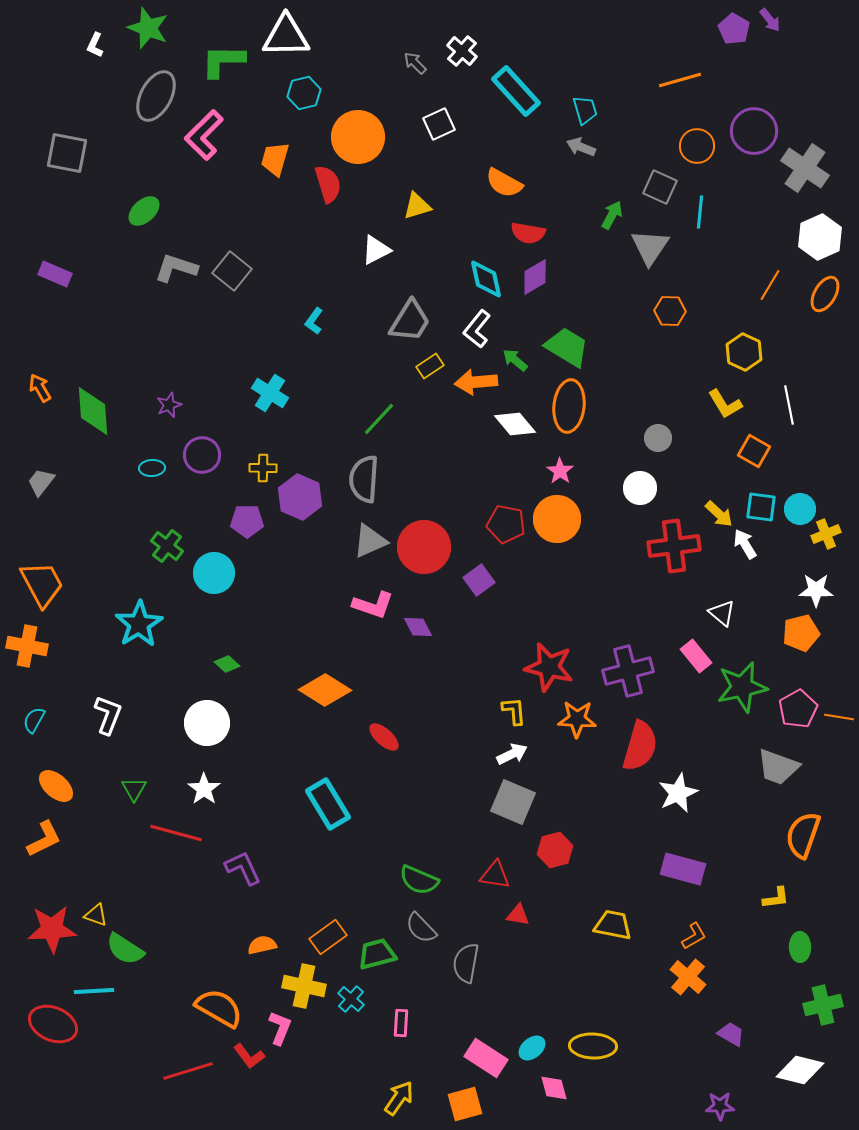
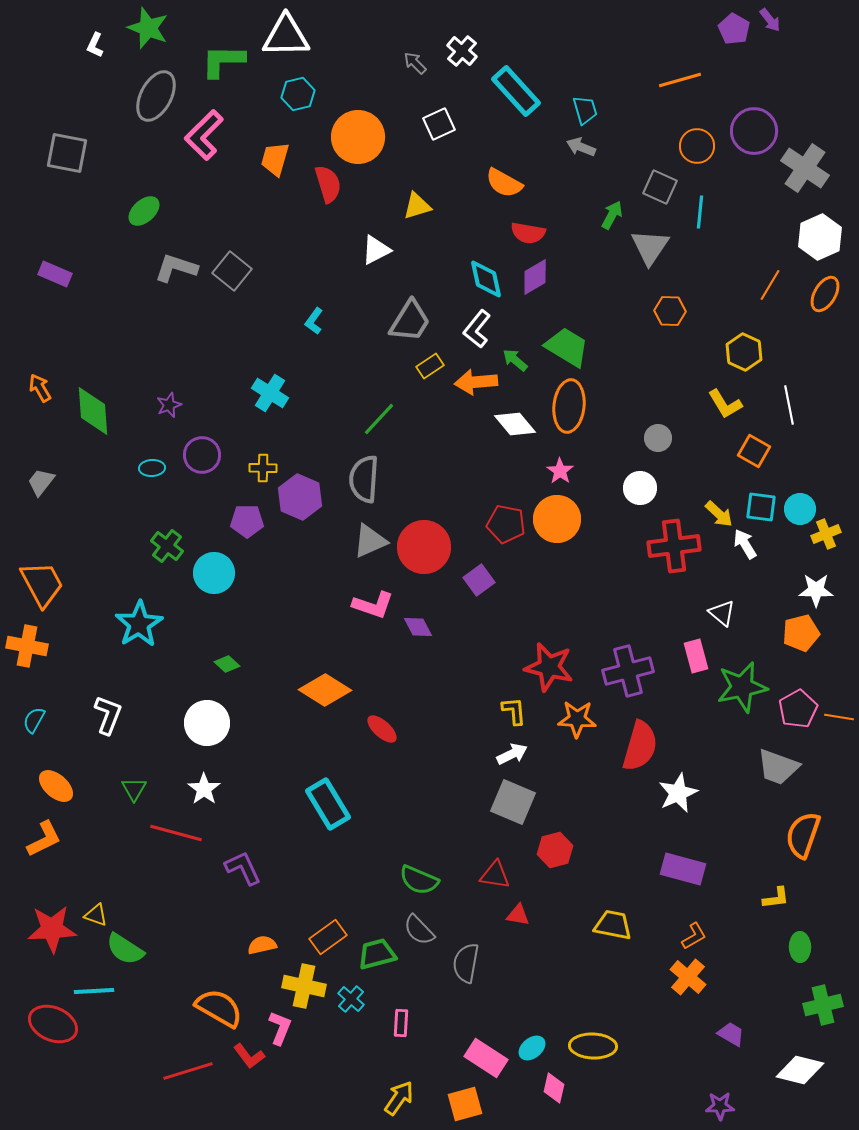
cyan hexagon at (304, 93): moved 6 px left, 1 px down
pink rectangle at (696, 656): rotated 24 degrees clockwise
red ellipse at (384, 737): moved 2 px left, 8 px up
gray semicircle at (421, 928): moved 2 px left, 2 px down
pink diamond at (554, 1088): rotated 28 degrees clockwise
